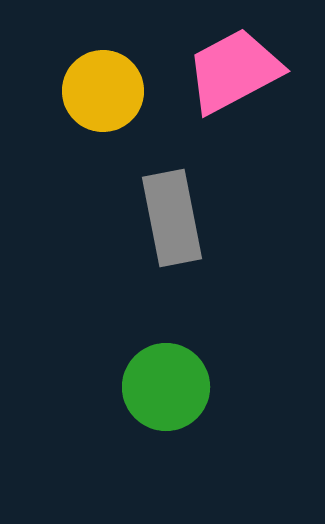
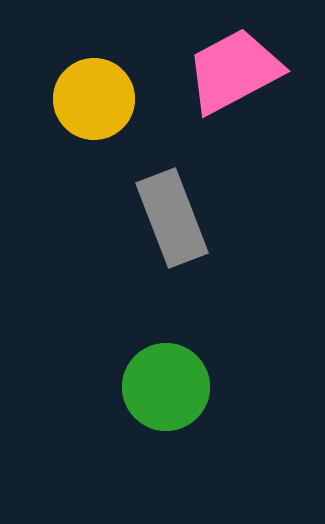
yellow circle: moved 9 px left, 8 px down
gray rectangle: rotated 10 degrees counterclockwise
